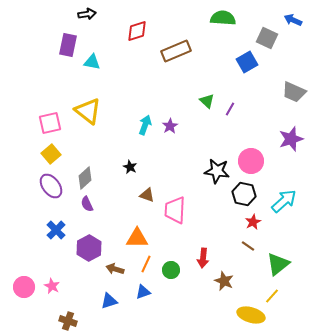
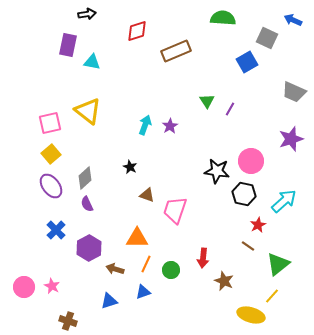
green triangle at (207, 101): rotated 14 degrees clockwise
pink trapezoid at (175, 210): rotated 16 degrees clockwise
red star at (253, 222): moved 5 px right, 3 px down
